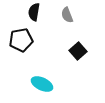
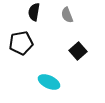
black pentagon: moved 3 px down
cyan ellipse: moved 7 px right, 2 px up
